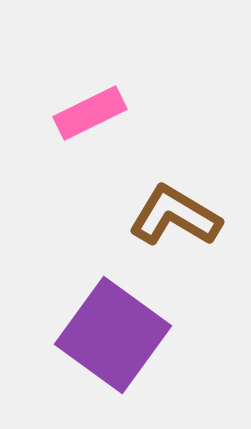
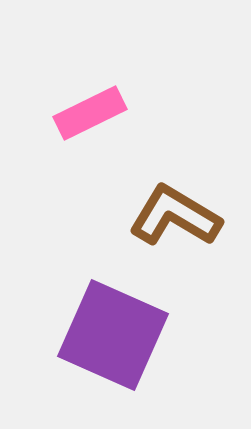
purple square: rotated 12 degrees counterclockwise
